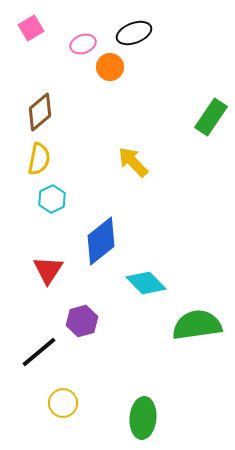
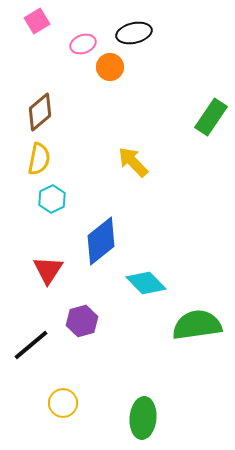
pink square: moved 6 px right, 7 px up
black ellipse: rotated 8 degrees clockwise
black line: moved 8 px left, 7 px up
